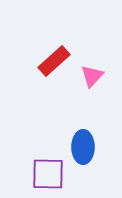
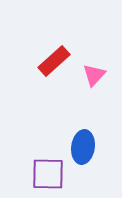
pink triangle: moved 2 px right, 1 px up
blue ellipse: rotated 8 degrees clockwise
